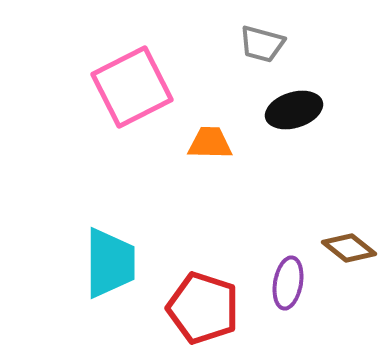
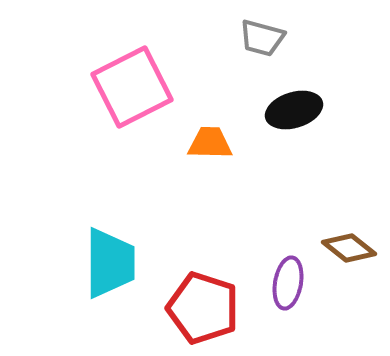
gray trapezoid: moved 6 px up
